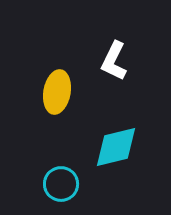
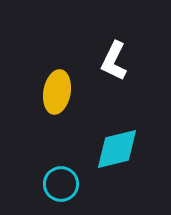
cyan diamond: moved 1 px right, 2 px down
